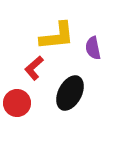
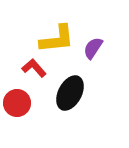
yellow L-shape: moved 3 px down
purple semicircle: rotated 45 degrees clockwise
red L-shape: rotated 90 degrees clockwise
